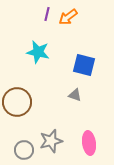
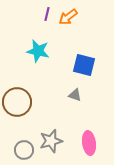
cyan star: moved 1 px up
